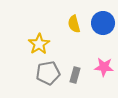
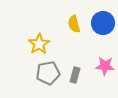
pink star: moved 1 px right, 1 px up
